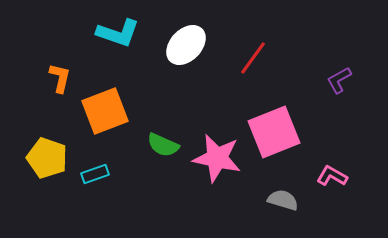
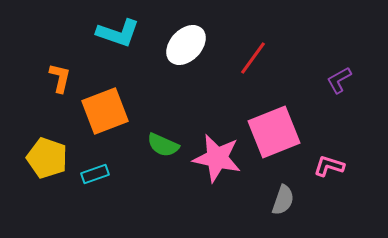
pink L-shape: moved 3 px left, 10 px up; rotated 12 degrees counterclockwise
gray semicircle: rotated 92 degrees clockwise
